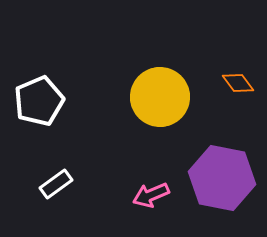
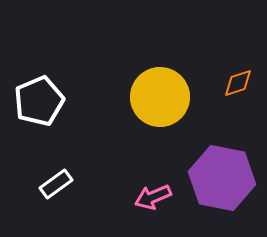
orange diamond: rotated 72 degrees counterclockwise
pink arrow: moved 2 px right, 2 px down
